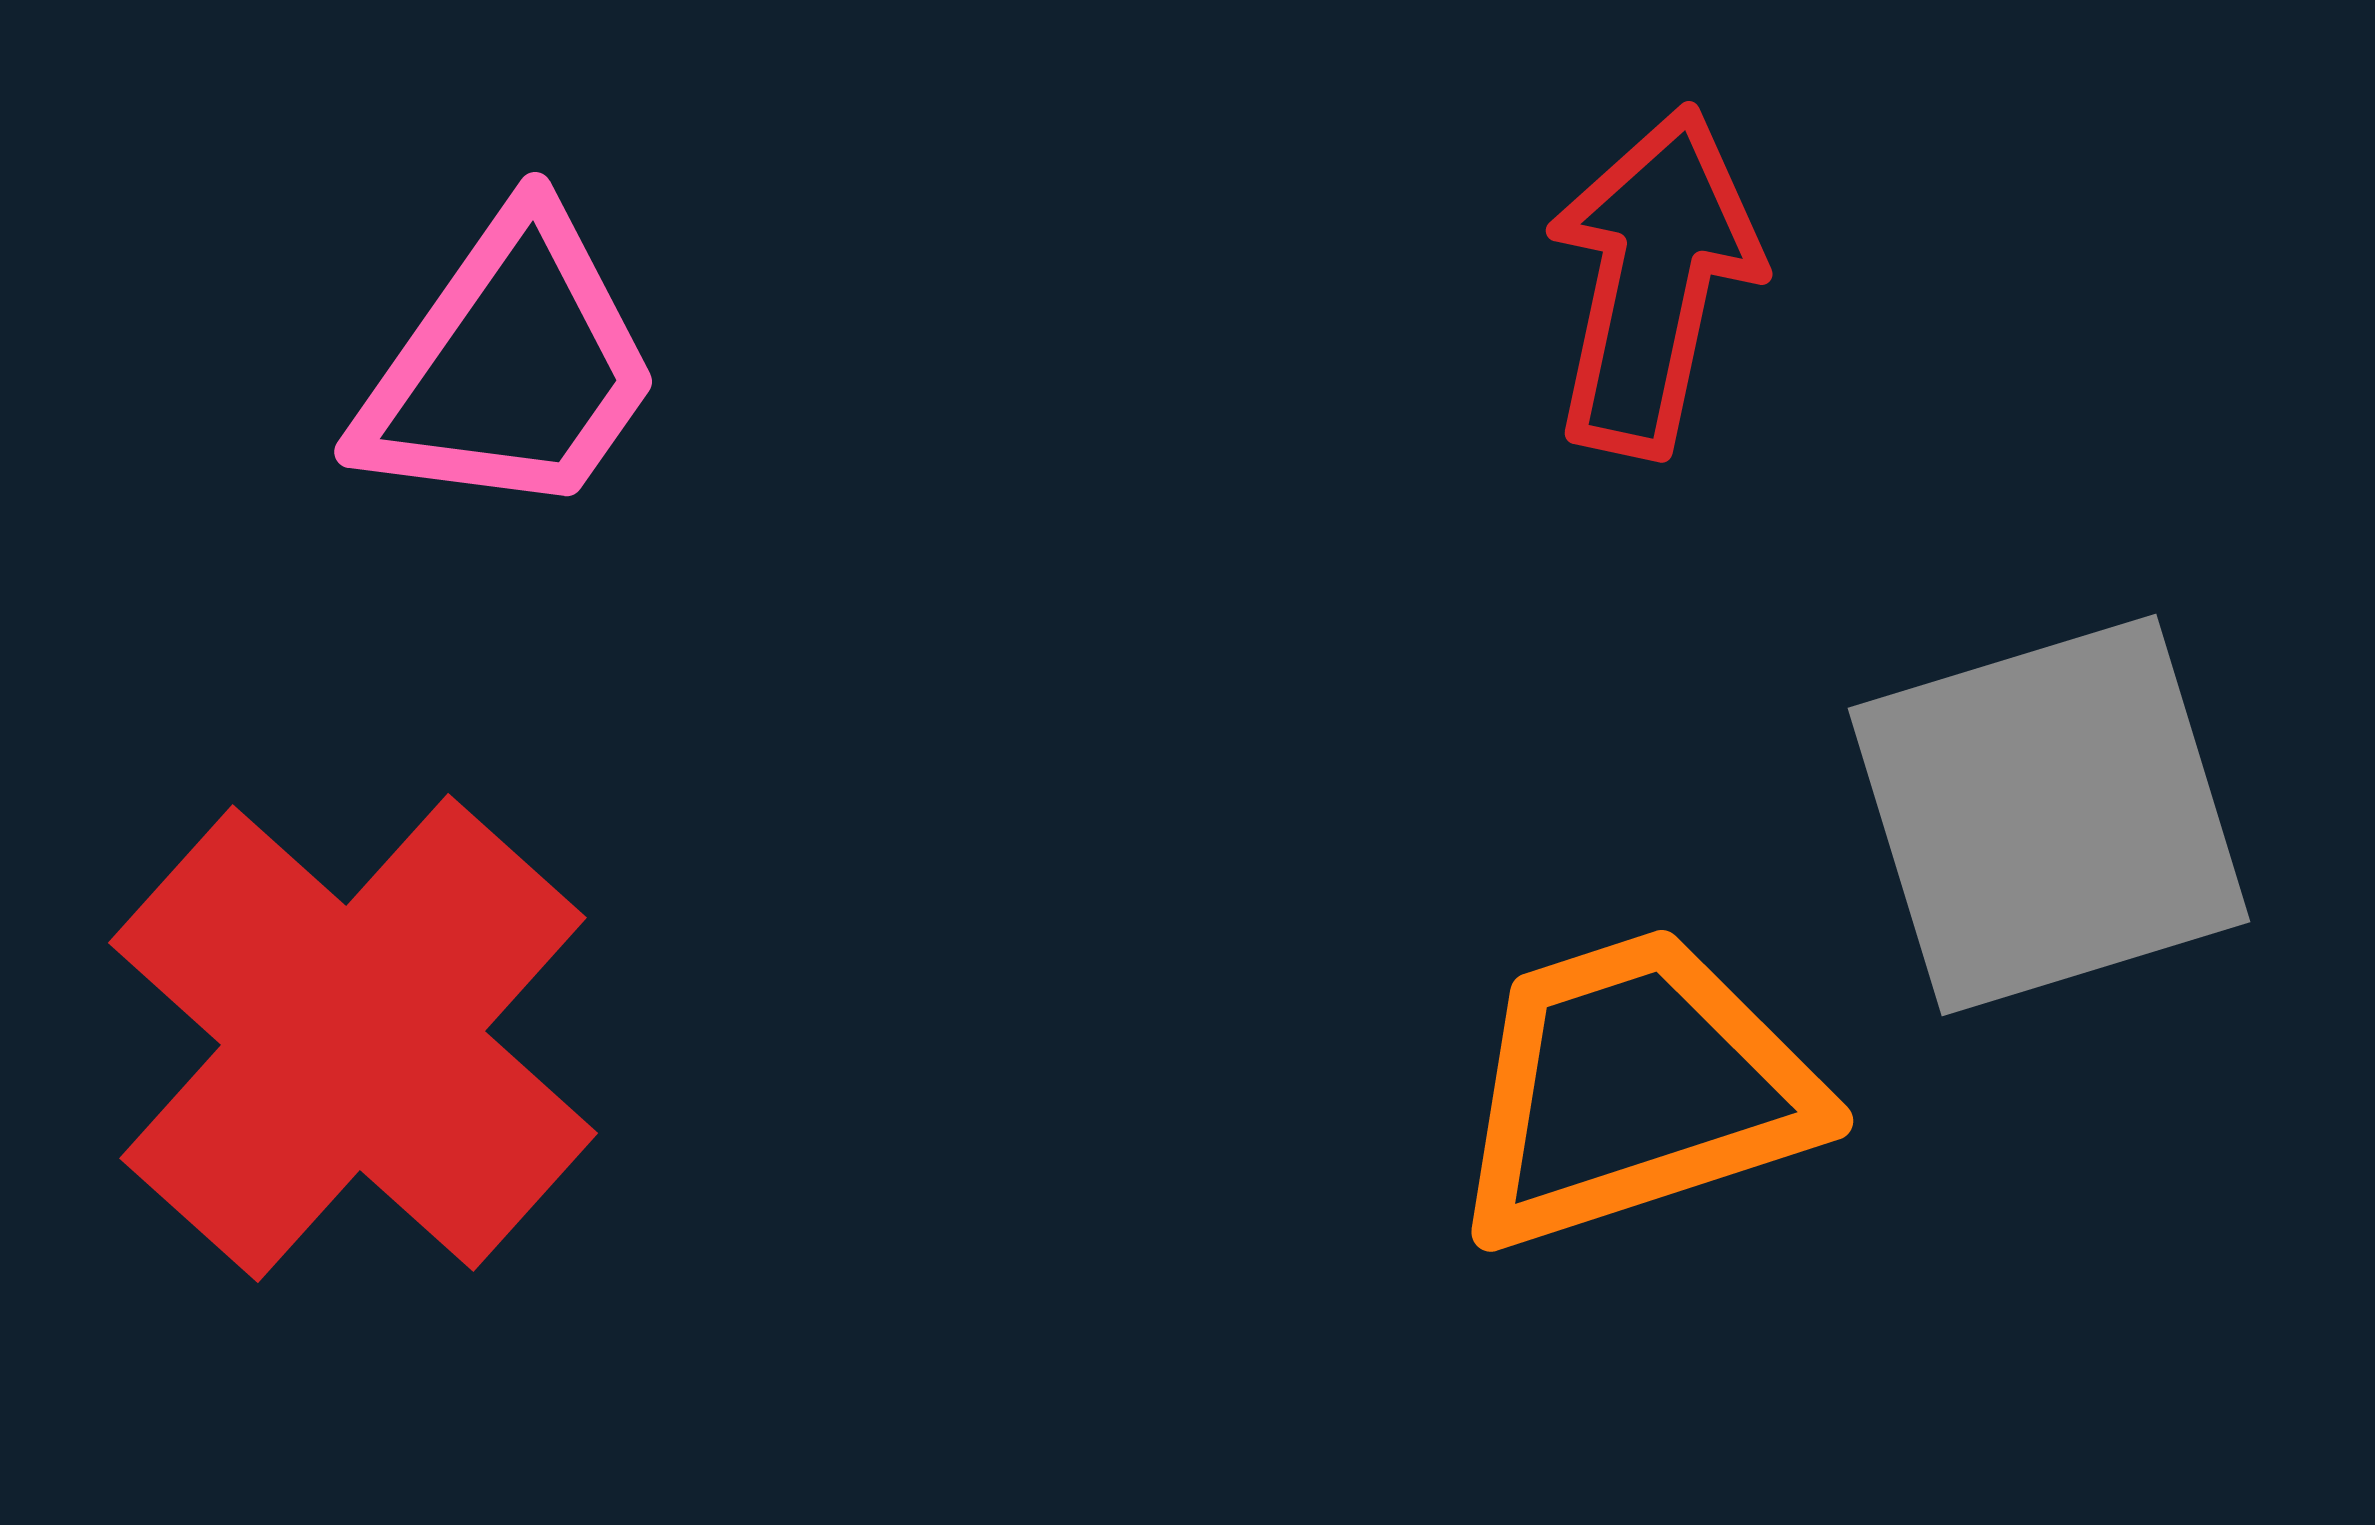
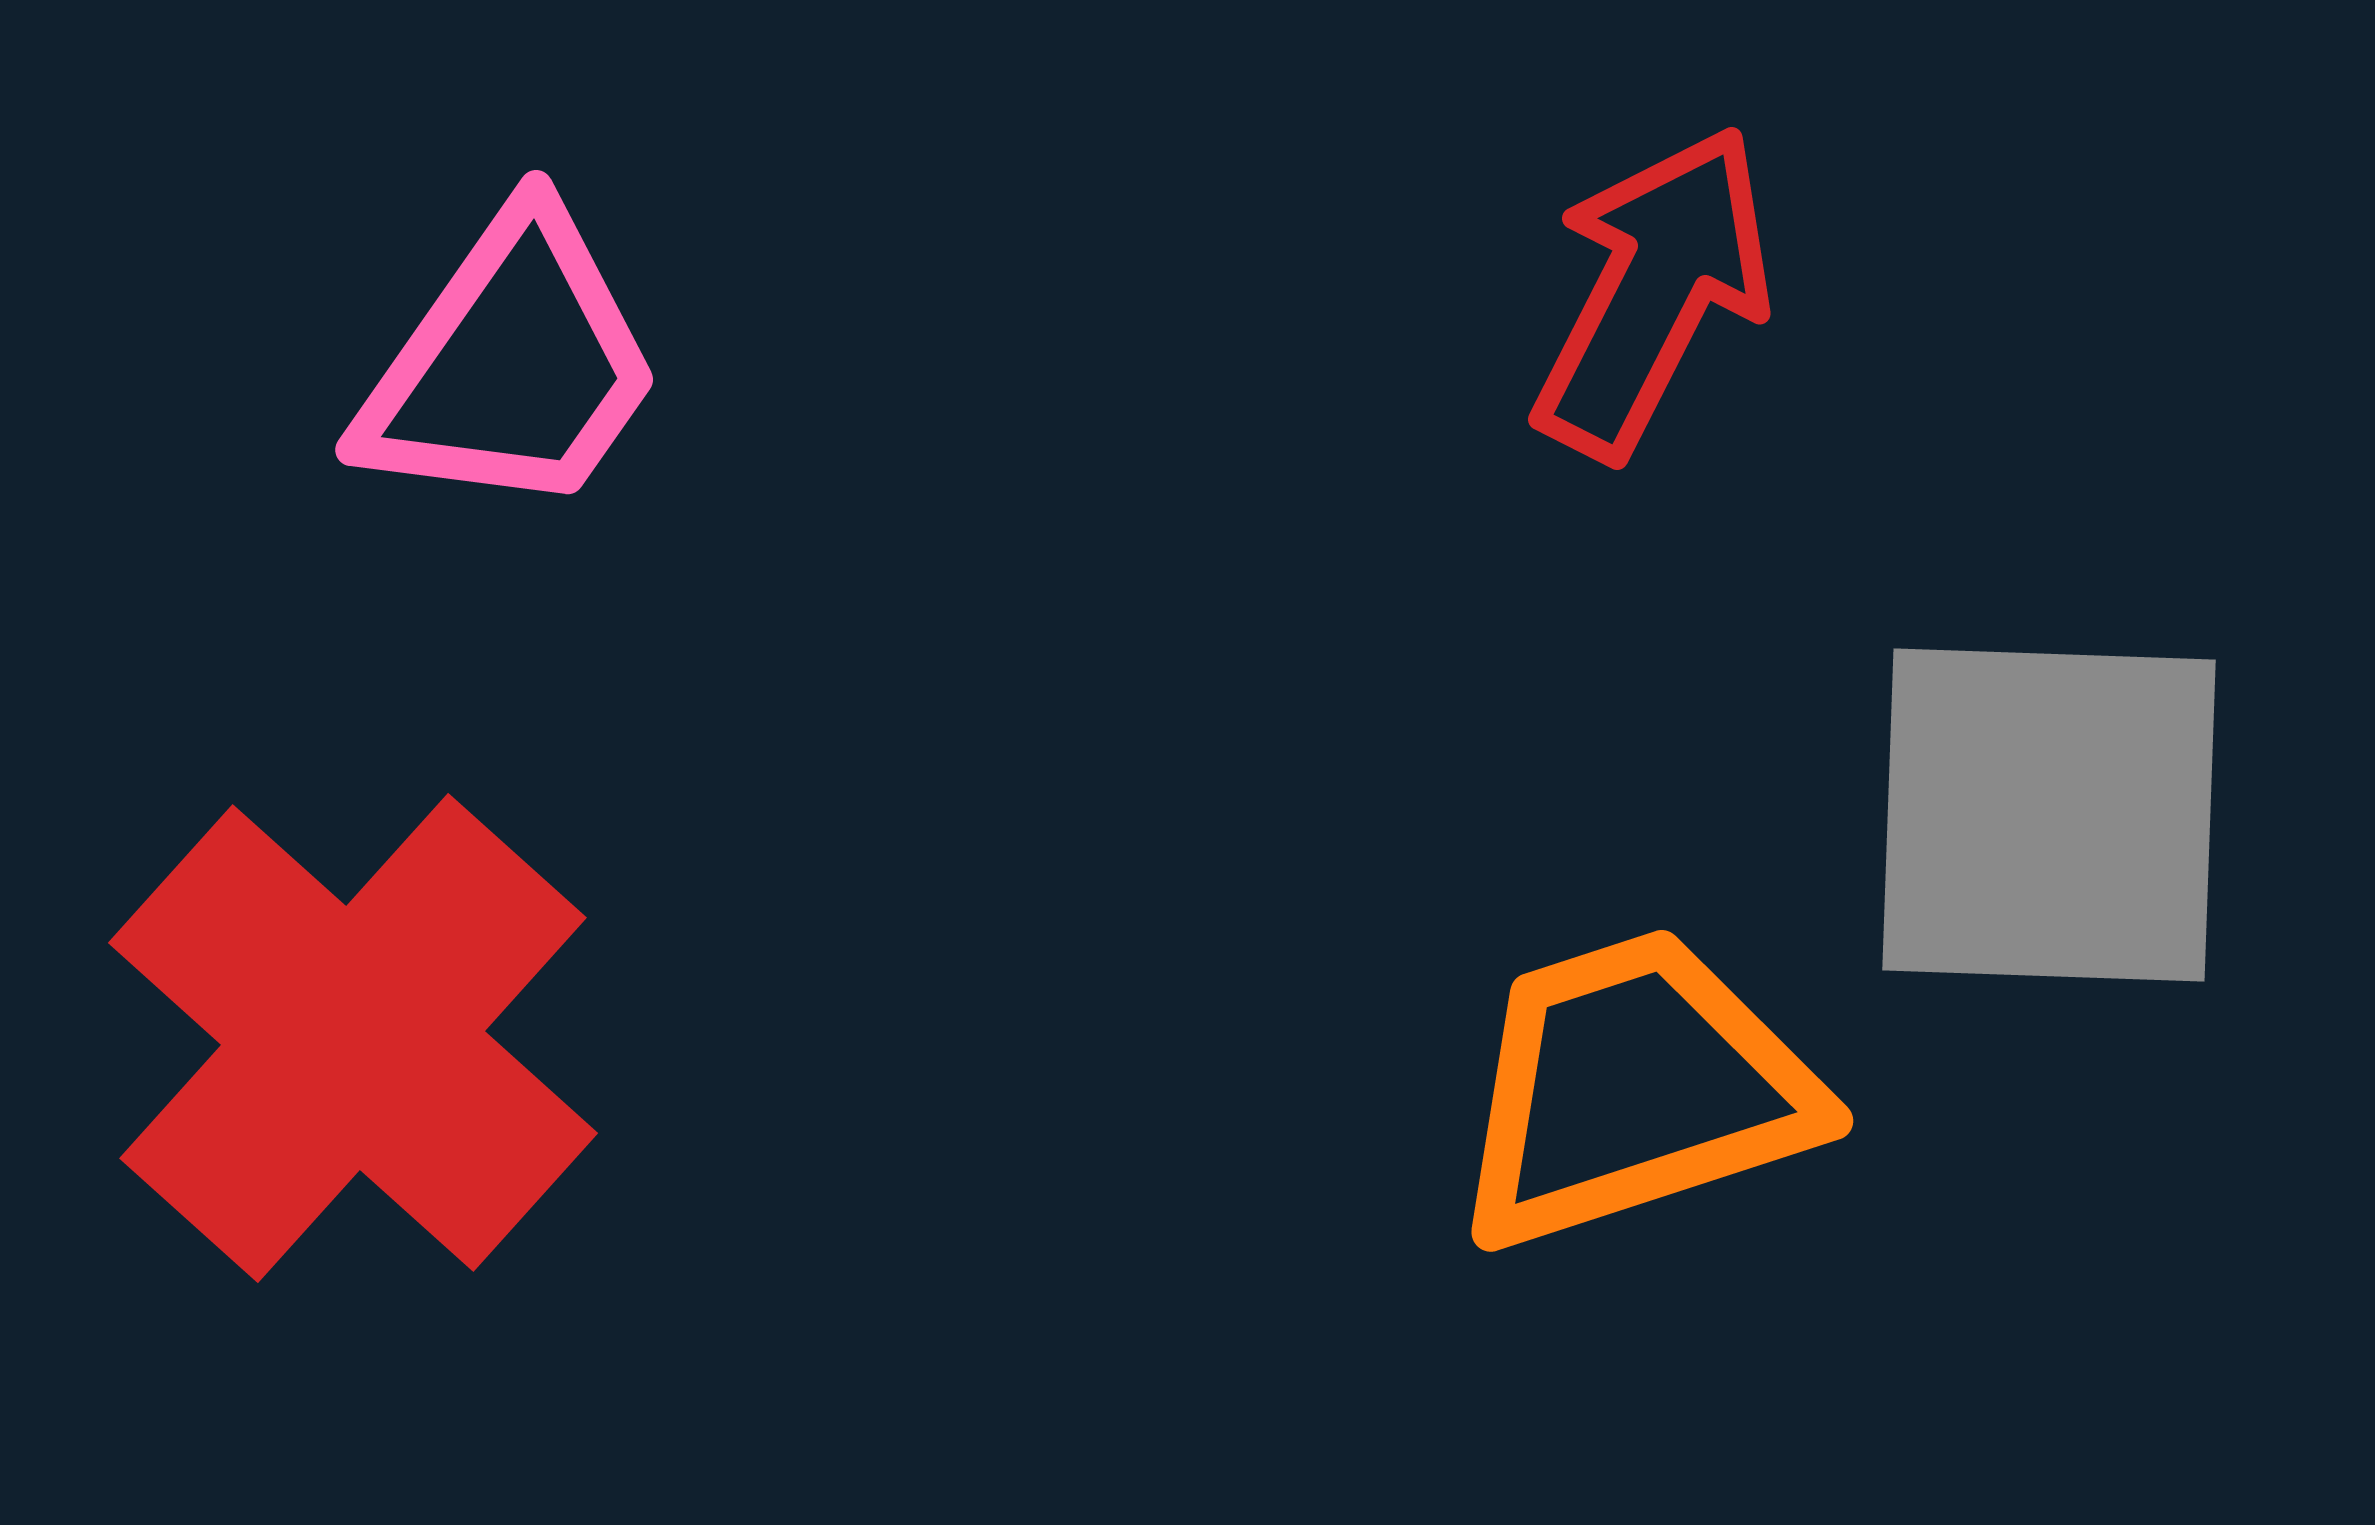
red arrow: moved 11 px down; rotated 15 degrees clockwise
pink trapezoid: moved 1 px right, 2 px up
gray square: rotated 19 degrees clockwise
